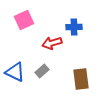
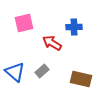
pink square: moved 3 px down; rotated 12 degrees clockwise
red arrow: rotated 48 degrees clockwise
blue triangle: rotated 15 degrees clockwise
brown rectangle: rotated 70 degrees counterclockwise
